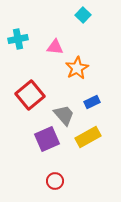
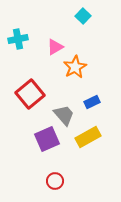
cyan square: moved 1 px down
pink triangle: rotated 36 degrees counterclockwise
orange star: moved 2 px left, 1 px up
red square: moved 1 px up
